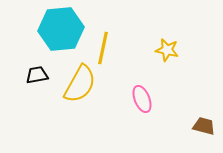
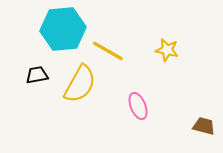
cyan hexagon: moved 2 px right
yellow line: moved 5 px right, 3 px down; rotated 72 degrees counterclockwise
pink ellipse: moved 4 px left, 7 px down
